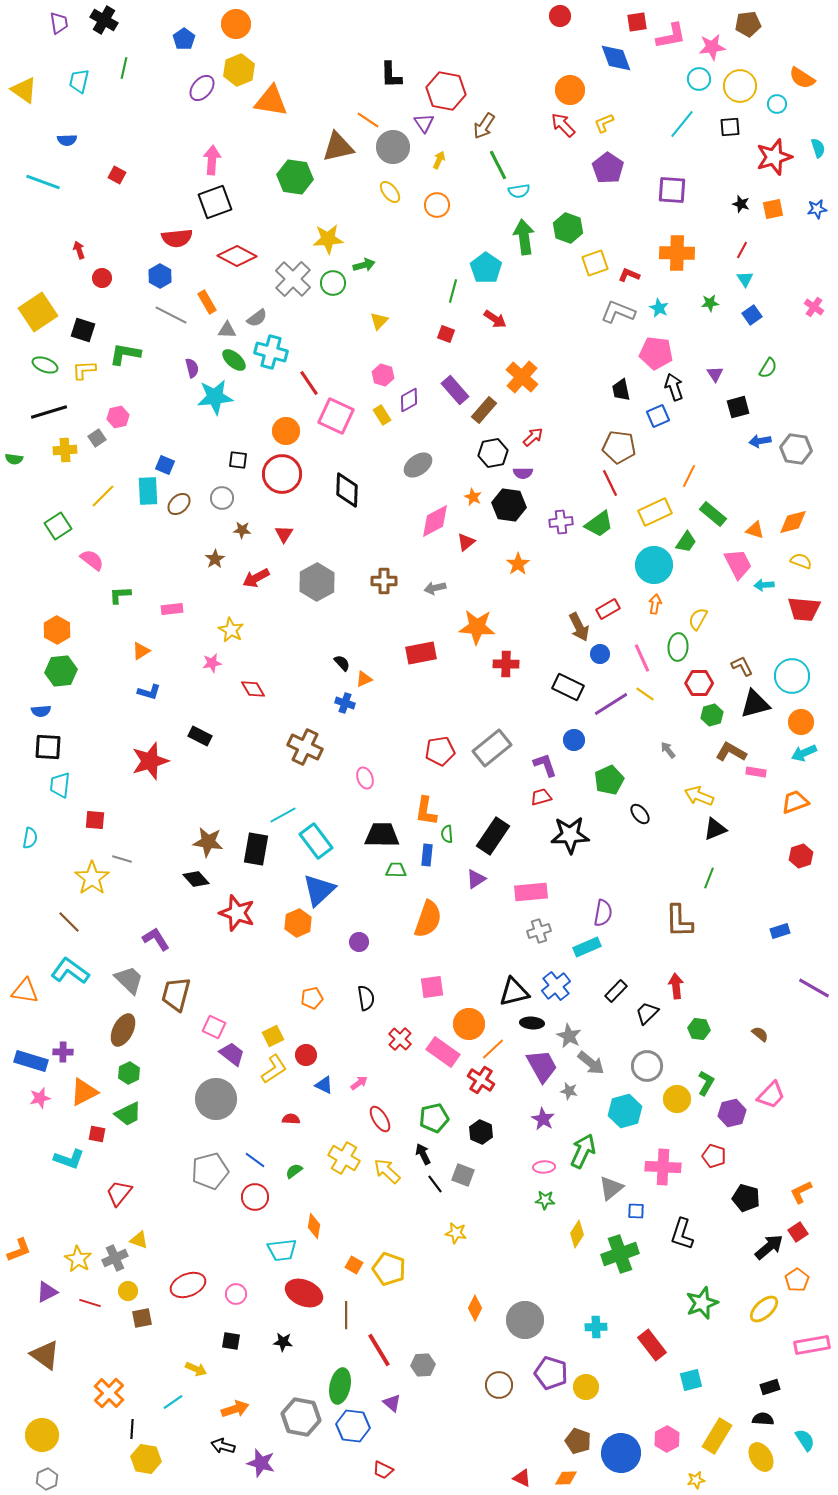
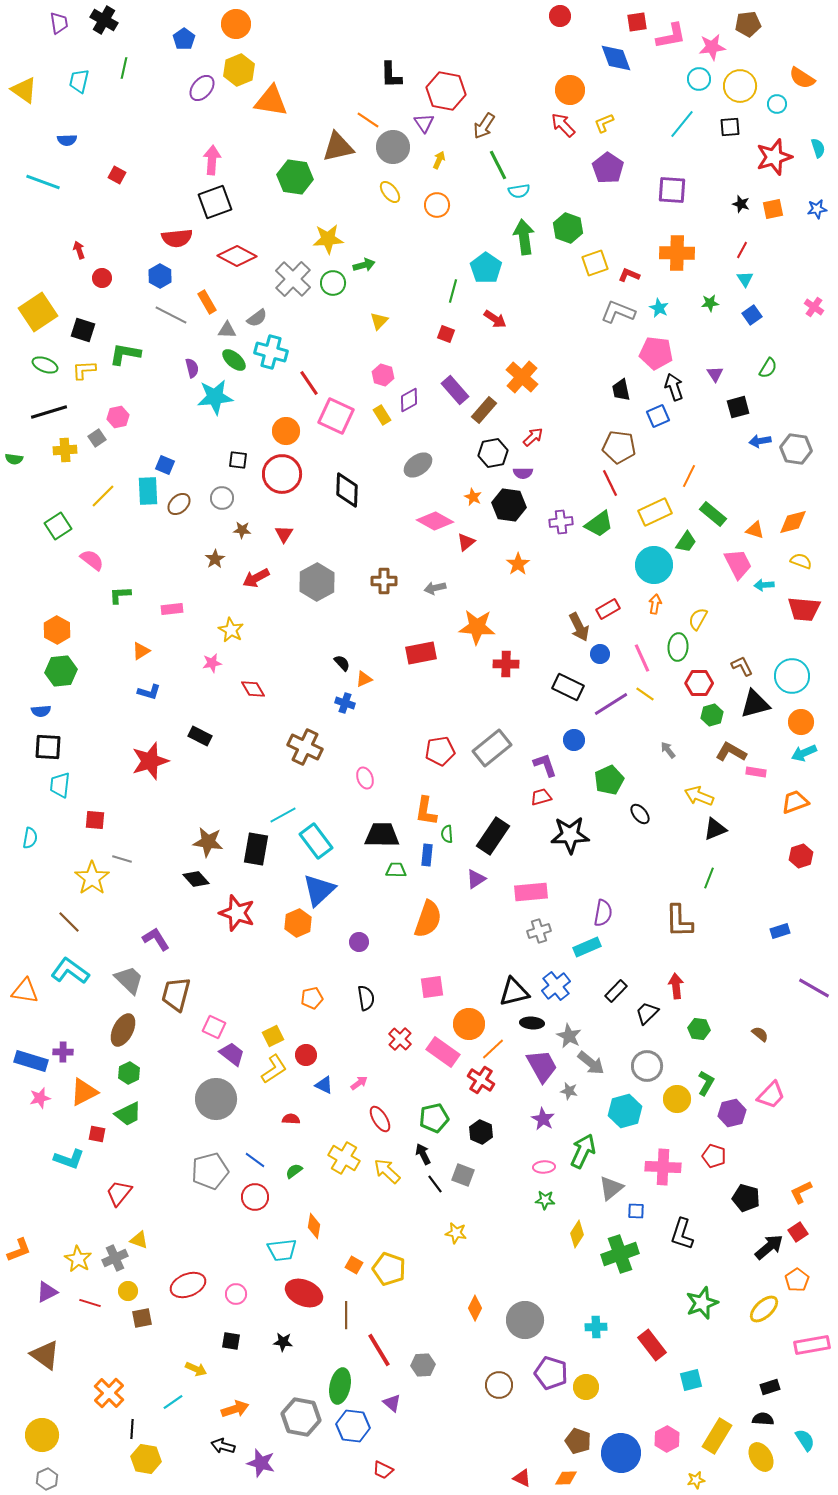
pink diamond at (435, 521): rotated 57 degrees clockwise
